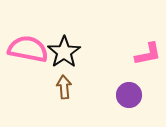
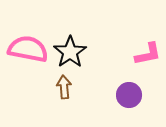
black star: moved 6 px right
